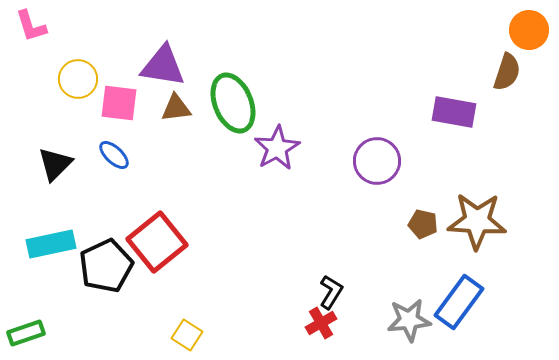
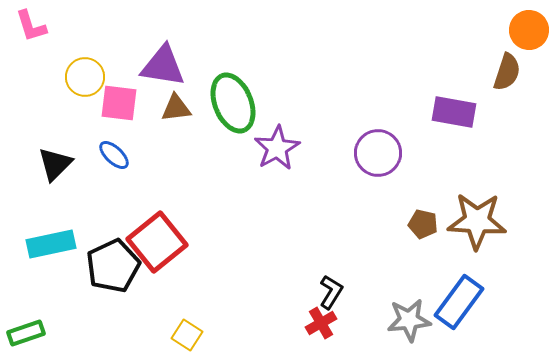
yellow circle: moved 7 px right, 2 px up
purple circle: moved 1 px right, 8 px up
black pentagon: moved 7 px right
